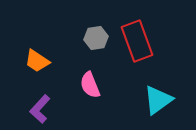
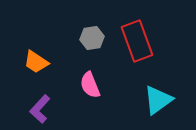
gray hexagon: moved 4 px left
orange trapezoid: moved 1 px left, 1 px down
